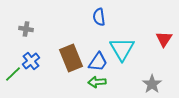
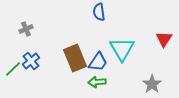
blue semicircle: moved 5 px up
gray cross: rotated 32 degrees counterclockwise
brown rectangle: moved 4 px right
green line: moved 5 px up
